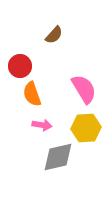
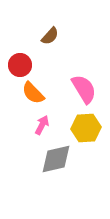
brown semicircle: moved 4 px left, 1 px down
red circle: moved 1 px up
orange semicircle: moved 1 px right, 1 px up; rotated 25 degrees counterclockwise
pink arrow: rotated 72 degrees counterclockwise
gray diamond: moved 2 px left, 2 px down
